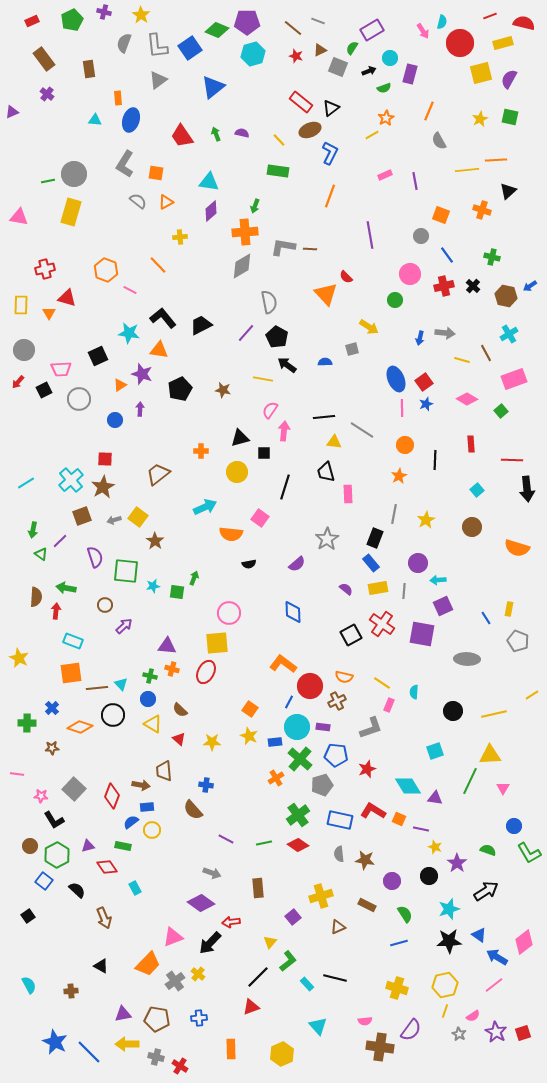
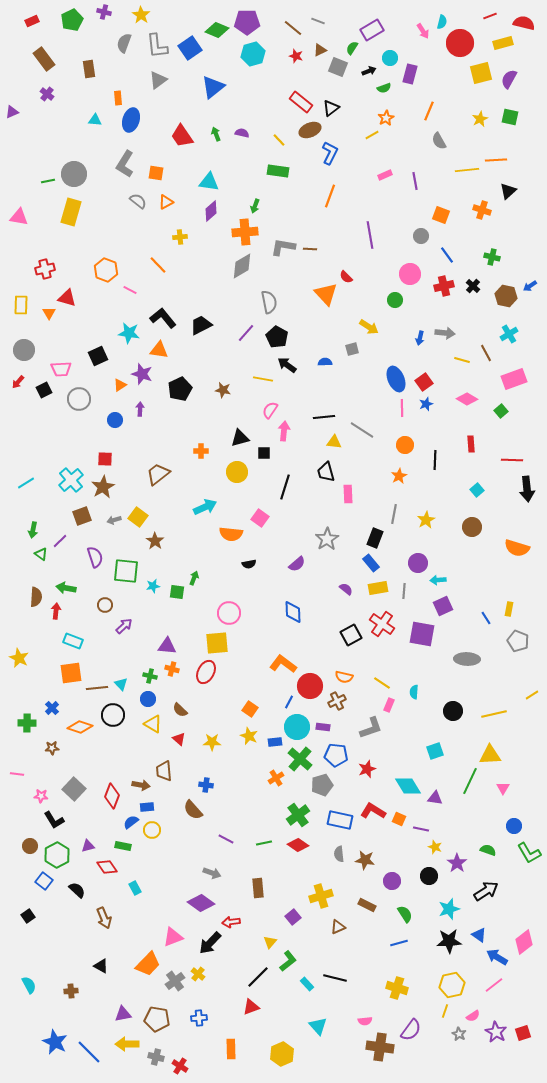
yellow hexagon at (445, 985): moved 7 px right
